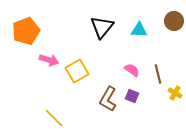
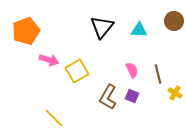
pink semicircle: rotated 28 degrees clockwise
brown L-shape: moved 2 px up
